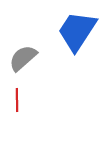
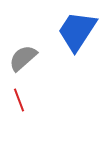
red line: moved 2 px right; rotated 20 degrees counterclockwise
